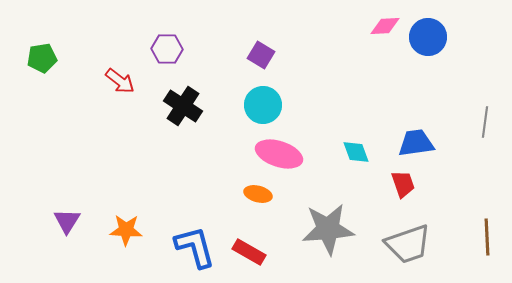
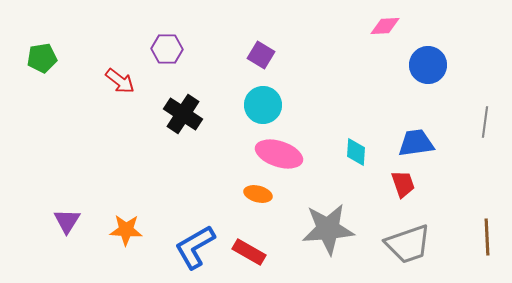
blue circle: moved 28 px down
black cross: moved 8 px down
cyan diamond: rotated 24 degrees clockwise
blue L-shape: rotated 105 degrees counterclockwise
